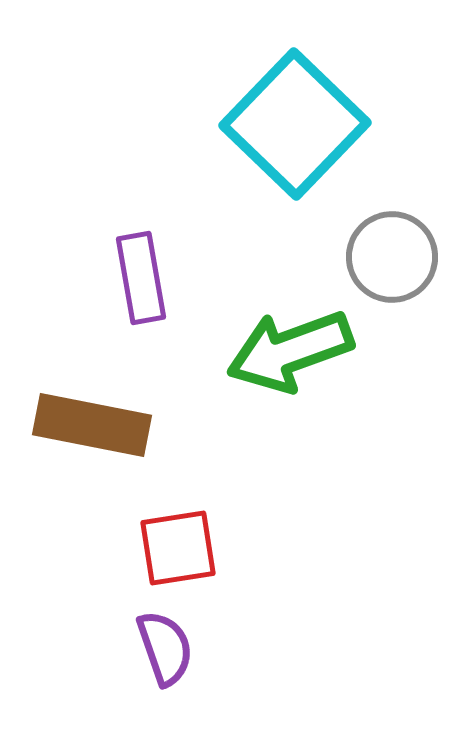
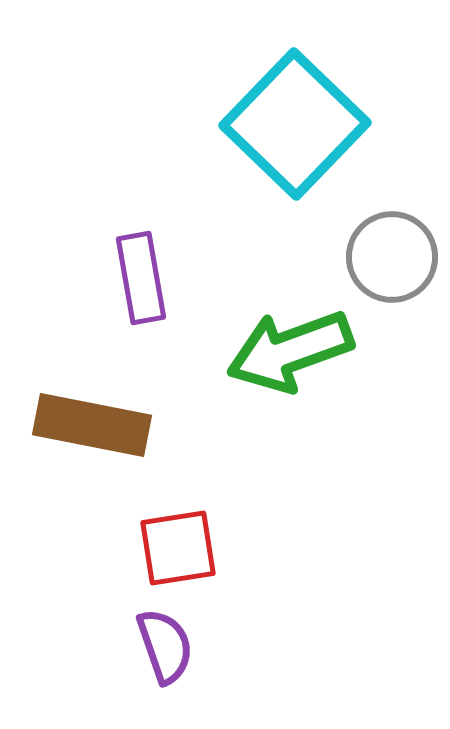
purple semicircle: moved 2 px up
